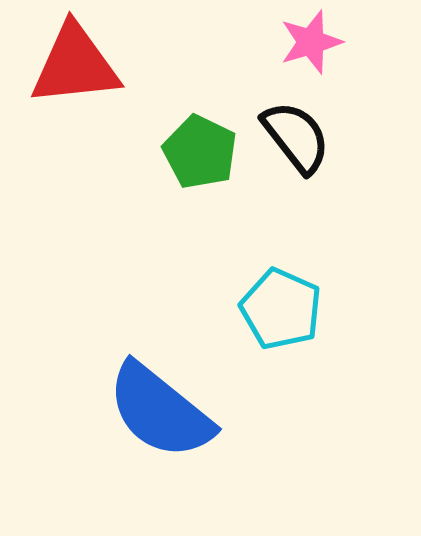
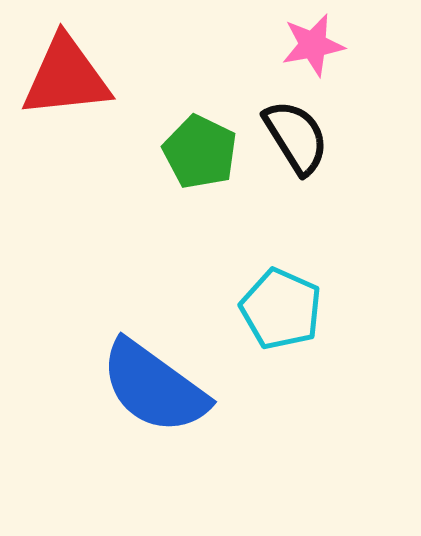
pink star: moved 2 px right, 3 px down; rotated 6 degrees clockwise
red triangle: moved 9 px left, 12 px down
black semicircle: rotated 6 degrees clockwise
blue semicircle: moved 6 px left, 24 px up; rotated 3 degrees counterclockwise
